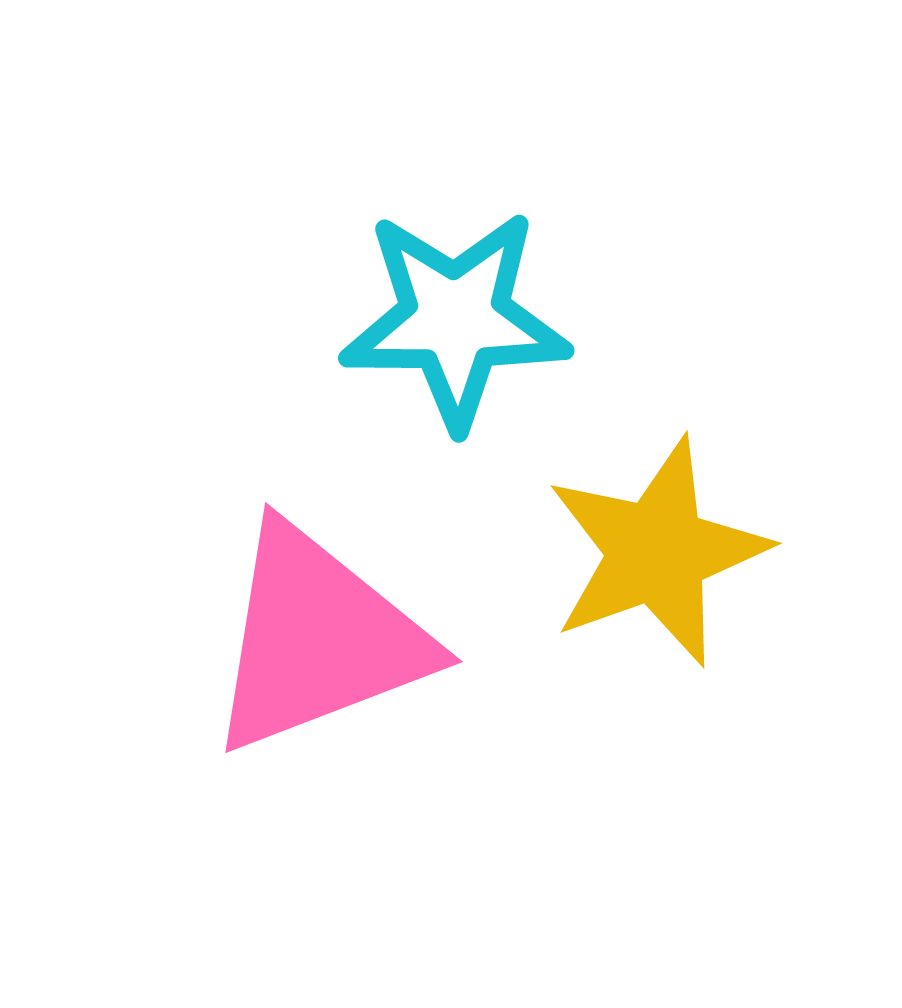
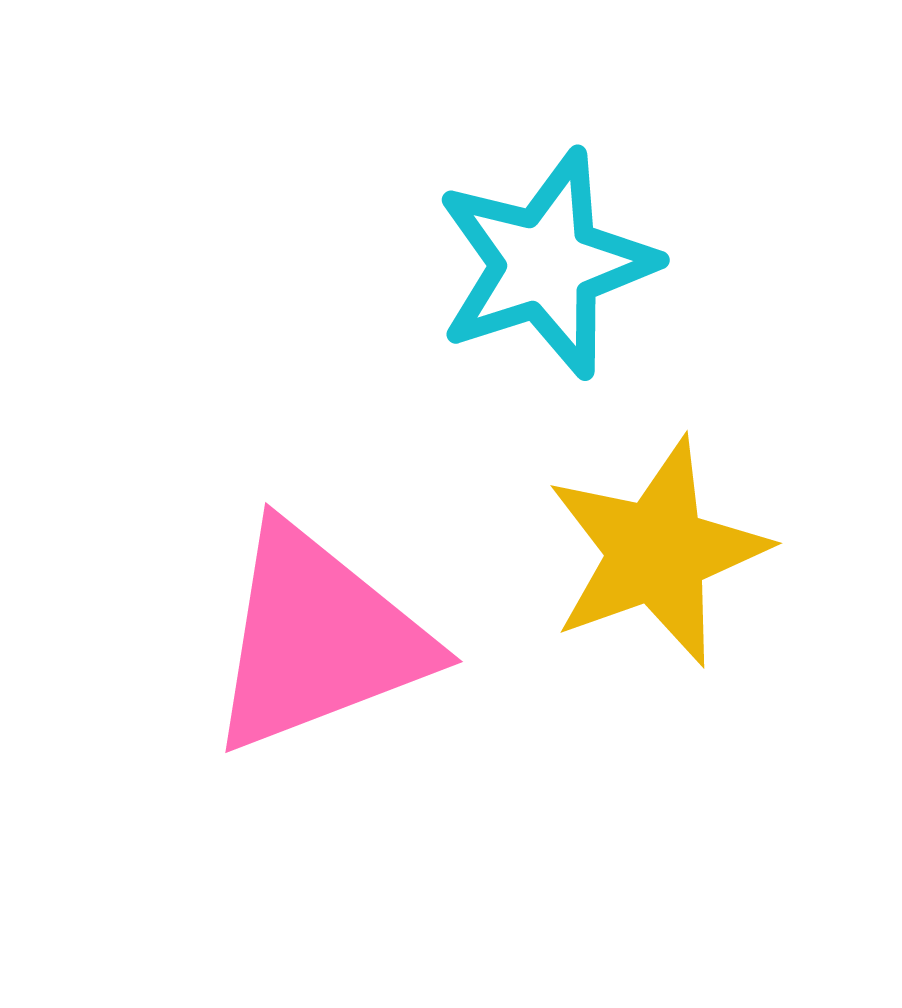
cyan star: moved 91 px right, 55 px up; rotated 18 degrees counterclockwise
